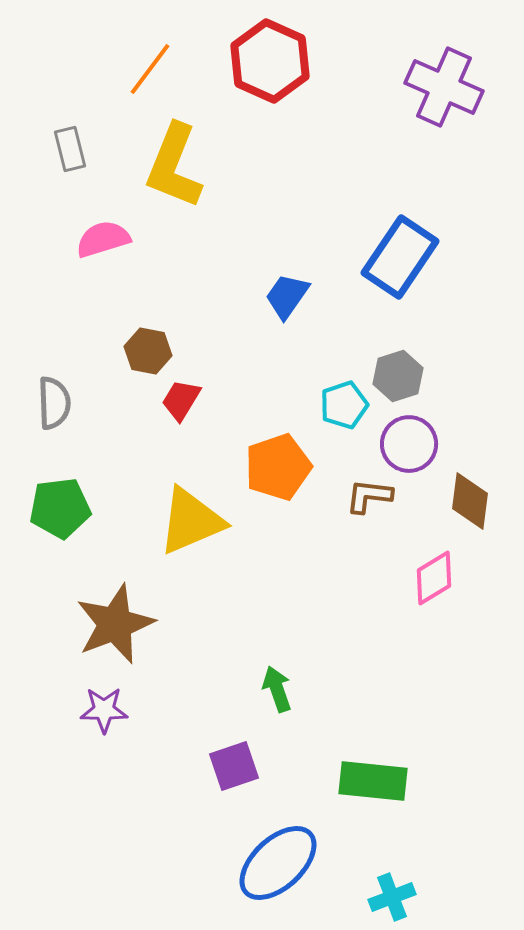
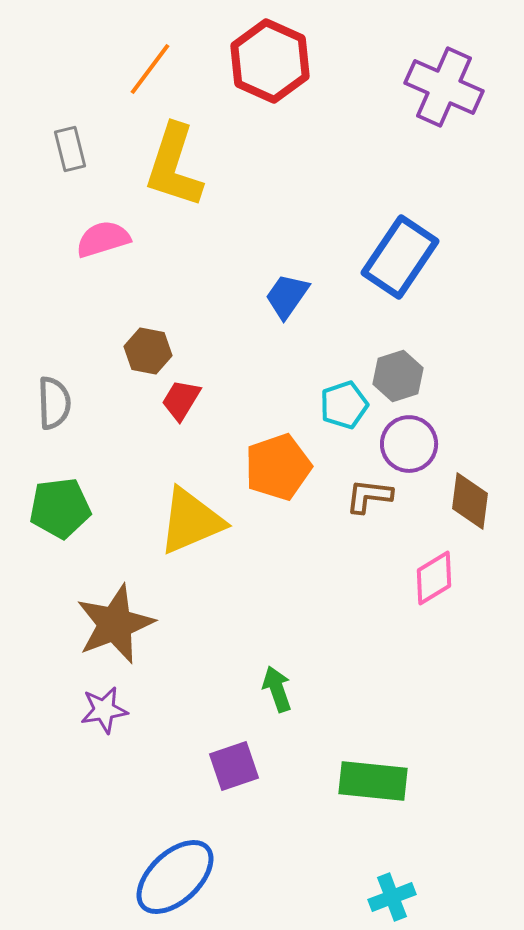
yellow L-shape: rotated 4 degrees counterclockwise
purple star: rotated 9 degrees counterclockwise
blue ellipse: moved 103 px left, 14 px down
